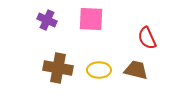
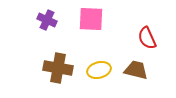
yellow ellipse: rotated 15 degrees counterclockwise
